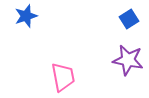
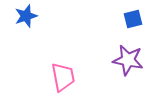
blue square: moved 4 px right; rotated 18 degrees clockwise
